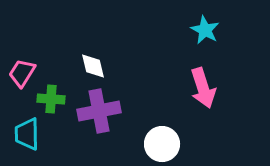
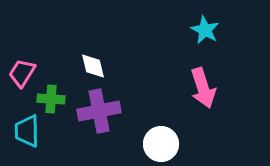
cyan trapezoid: moved 3 px up
white circle: moved 1 px left
